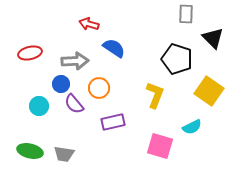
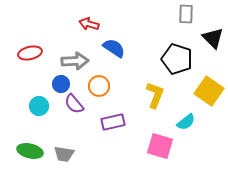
orange circle: moved 2 px up
cyan semicircle: moved 6 px left, 5 px up; rotated 12 degrees counterclockwise
